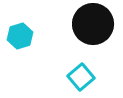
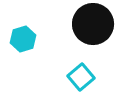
cyan hexagon: moved 3 px right, 3 px down
